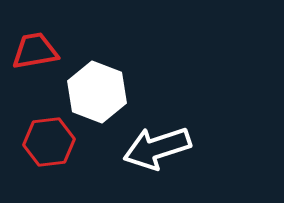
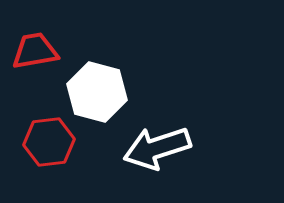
white hexagon: rotated 6 degrees counterclockwise
